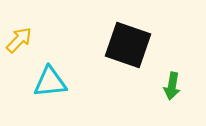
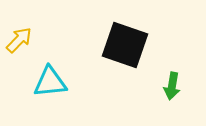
black square: moved 3 px left
